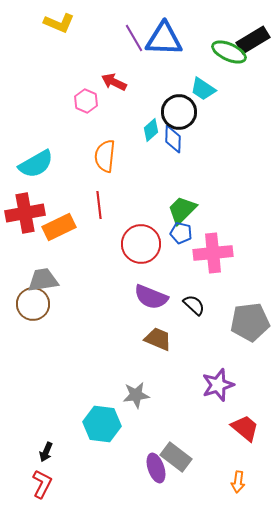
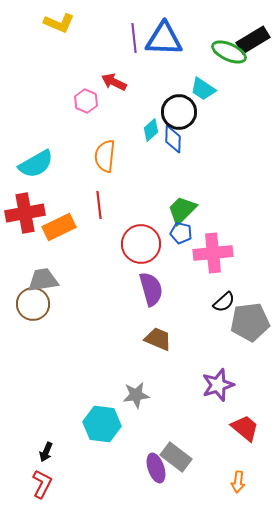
purple line: rotated 24 degrees clockwise
purple semicircle: moved 8 px up; rotated 128 degrees counterclockwise
black semicircle: moved 30 px right, 3 px up; rotated 95 degrees clockwise
